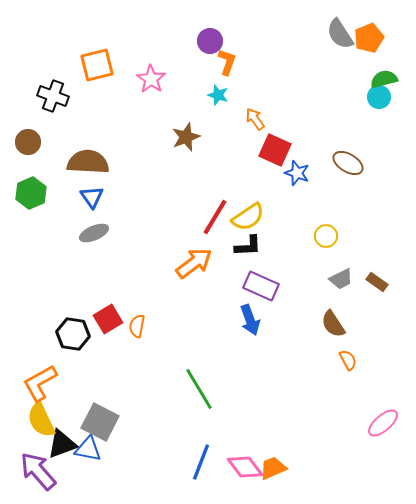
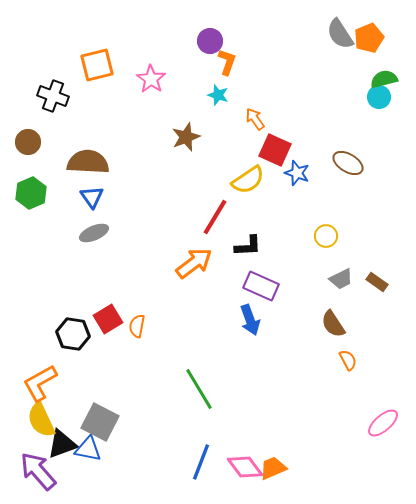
yellow semicircle at (248, 217): moved 37 px up
